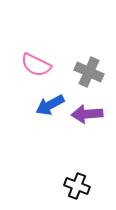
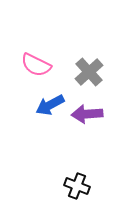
gray cross: rotated 24 degrees clockwise
